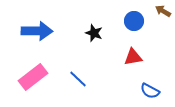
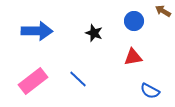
pink rectangle: moved 4 px down
